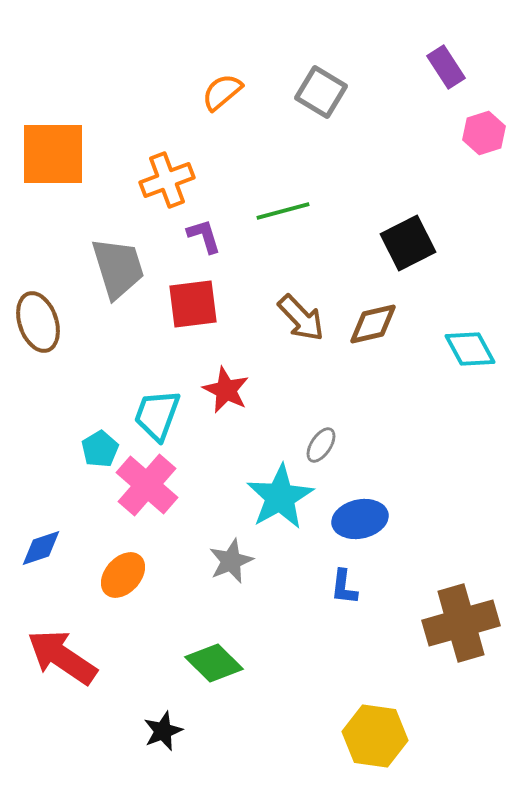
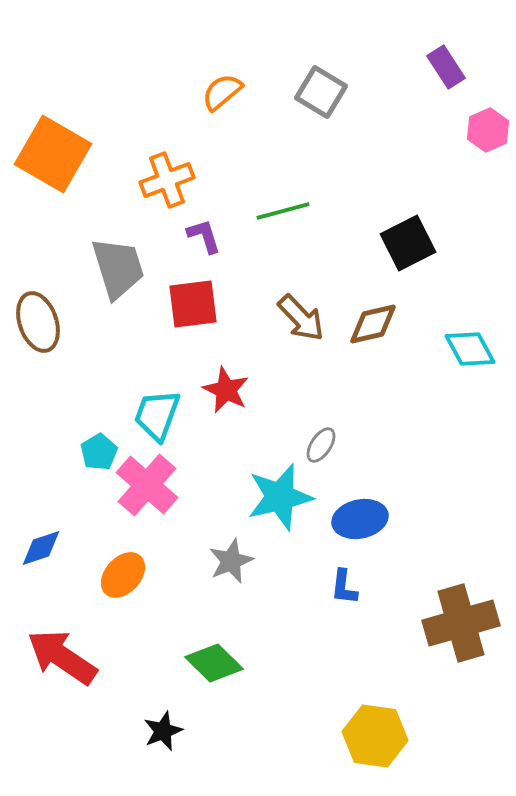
pink hexagon: moved 4 px right, 3 px up; rotated 6 degrees counterclockwise
orange square: rotated 30 degrees clockwise
cyan pentagon: moved 1 px left, 3 px down
cyan star: rotated 16 degrees clockwise
